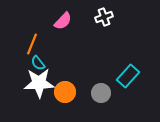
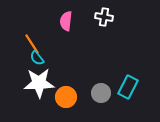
white cross: rotated 30 degrees clockwise
pink semicircle: moved 3 px right; rotated 144 degrees clockwise
orange line: rotated 55 degrees counterclockwise
cyan semicircle: moved 1 px left, 5 px up
cyan rectangle: moved 11 px down; rotated 15 degrees counterclockwise
orange circle: moved 1 px right, 5 px down
